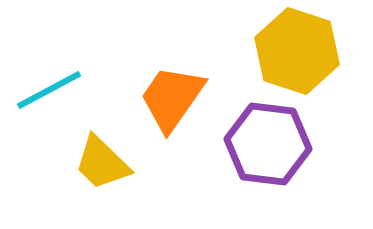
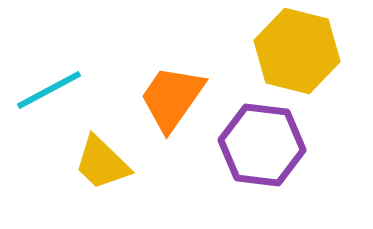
yellow hexagon: rotated 4 degrees counterclockwise
purple hexagon: moved 6 px left, 1 px down
